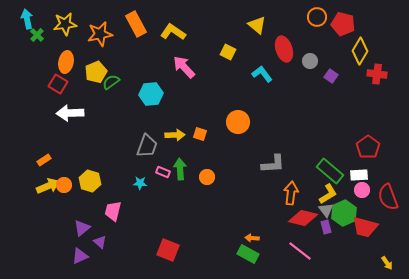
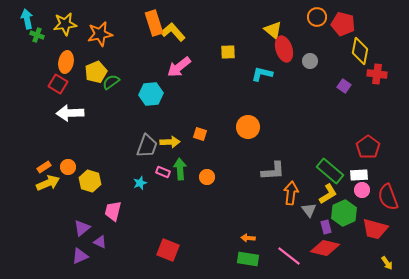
orange rectangle at (136, 24): moved 18 px right, 1 px up; rotated 10 degrees clockwise
yellow triangle at (257, 25): moved 16 px right, 5 px down
yellow L-shape at (173, 32): rotated 15 degrees clockwise
green cross at (37, 35): rotated 24 degrees counterclockwise
yellow diamond at (360, 51): rotated 20 degrees counterclockwise
yellow square at (228, 52): rotated 28 degrees counterclockwise
pink arrow at (184, 67): moved 5 px left; rotated 85 degrees counterclockwise
cyan L-shape at (262, 74): rotated 40 degrees counterclockwise
purple square at (331, 76): moved 13 px right, 10 px down
orange circle at (238, 122): moved 10 px right, 5 px down
yellow arrow at (175, 135): moved 5 px left, 7 px down
orange rectangle at (44, 160): moved 7 px down
gray L-shape at (273, 164): moved 7 px down
cyan star at (140, 183): rotated 24 degrees counterclockwise
orange circle at (64, 185): moved 4 px right, 18 px up
yellow arrow at (48, 186): moved 3 px up
gray triangle at (326, 210): moved 17 px left
red diamond at (303, 218): moved 22 px right, 30 px down
red trapezoid at (365, 227): moved 10 px right, 2 px down
orange arrow at (252, 238): moved 4 px left
purple triangle at (100, 242): rotated 16 degrees counterclockwise
pink line at (300, 251): moved 11 px left, 5 px down
green rectangle at (248, 254): moved 5 px down; rotated 20 degrees counterclockwise
